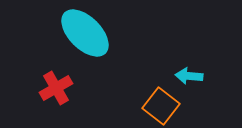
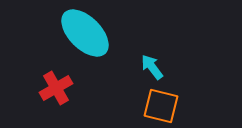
cyan arrow: moved 37 px left, 9 px up; rotated 48 degrees clockwise
orange square: rotated 24 degrees counterclockwise
